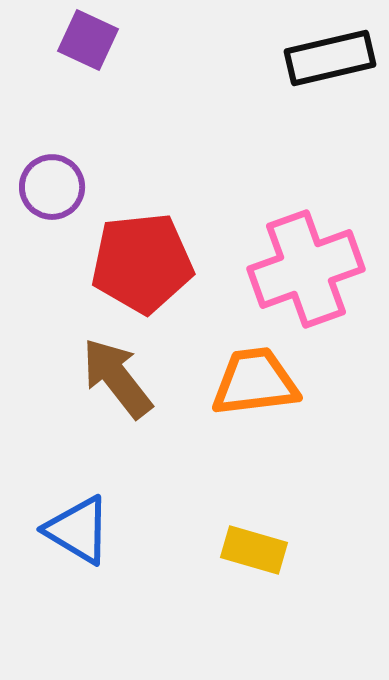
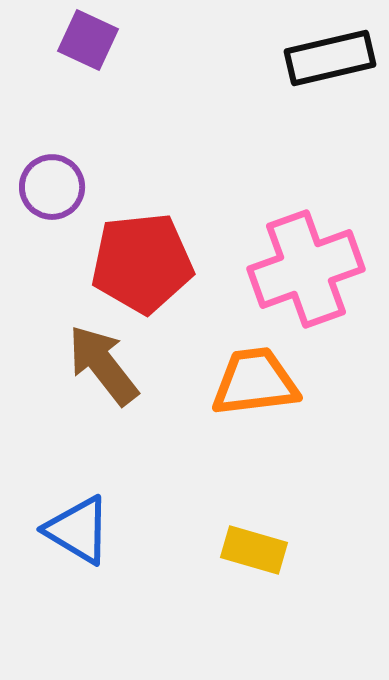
brown arrow: moved 14 px left, 13 px up
